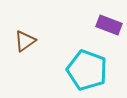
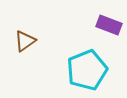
cyan pentagon: rotated 30 degrees clockwise
